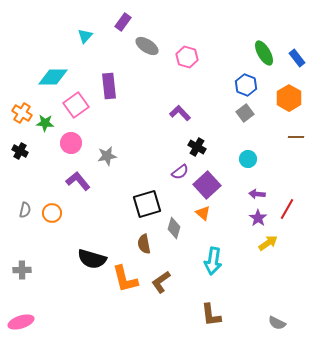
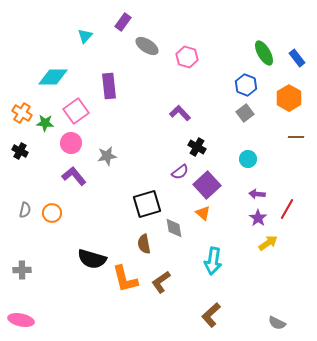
pink square at (76, 105): moved 6 px down
purple L-shape at (78, 181): moved 4 px left, 5 px up
gray diamond at (174, 228): rotated 25 degrees counterclockwise
brown L-shape at (211, 315): rotated 55 degrees clockwise
pink ellipse at (21, 322): moved 2 px up; rotated 30 degrees clockwise
